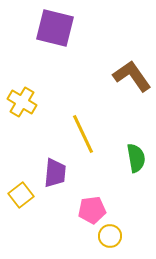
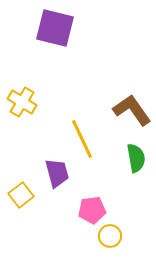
brown L-shape: moved 34 px down
yellow line: moved 1 px left, 5 px down
purple trapezoid: moved 2 px right; rotated 20 degrees counterclockwise
